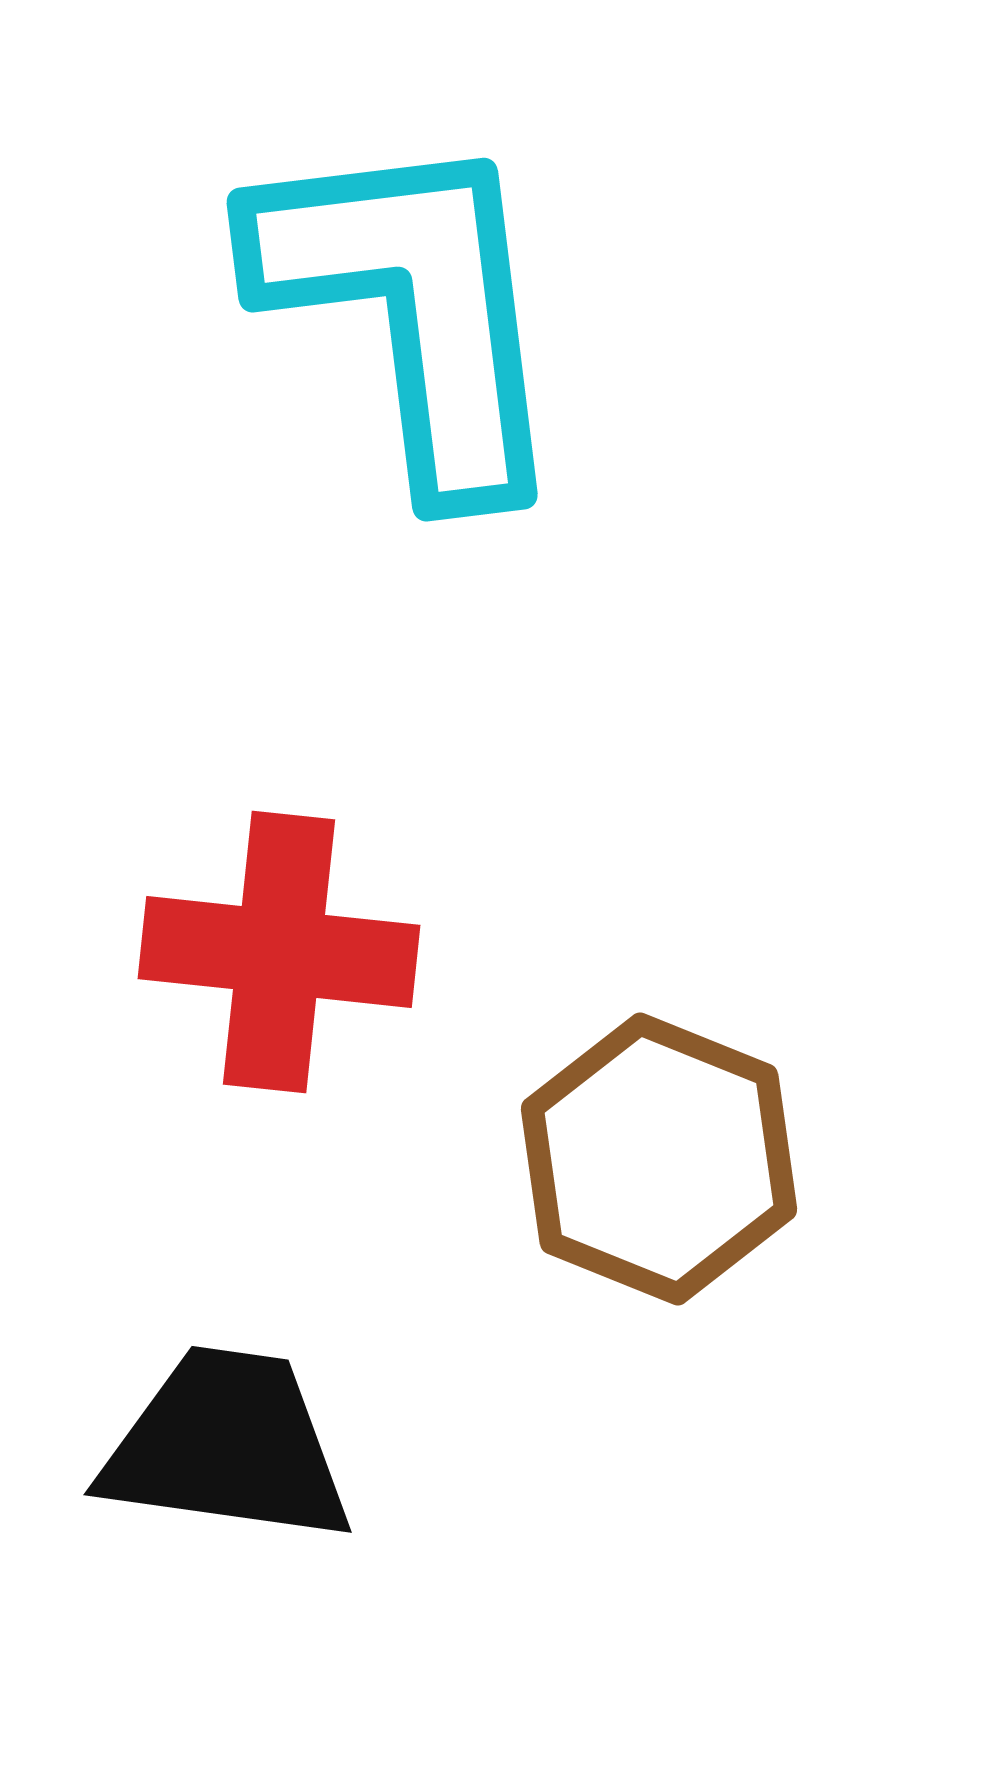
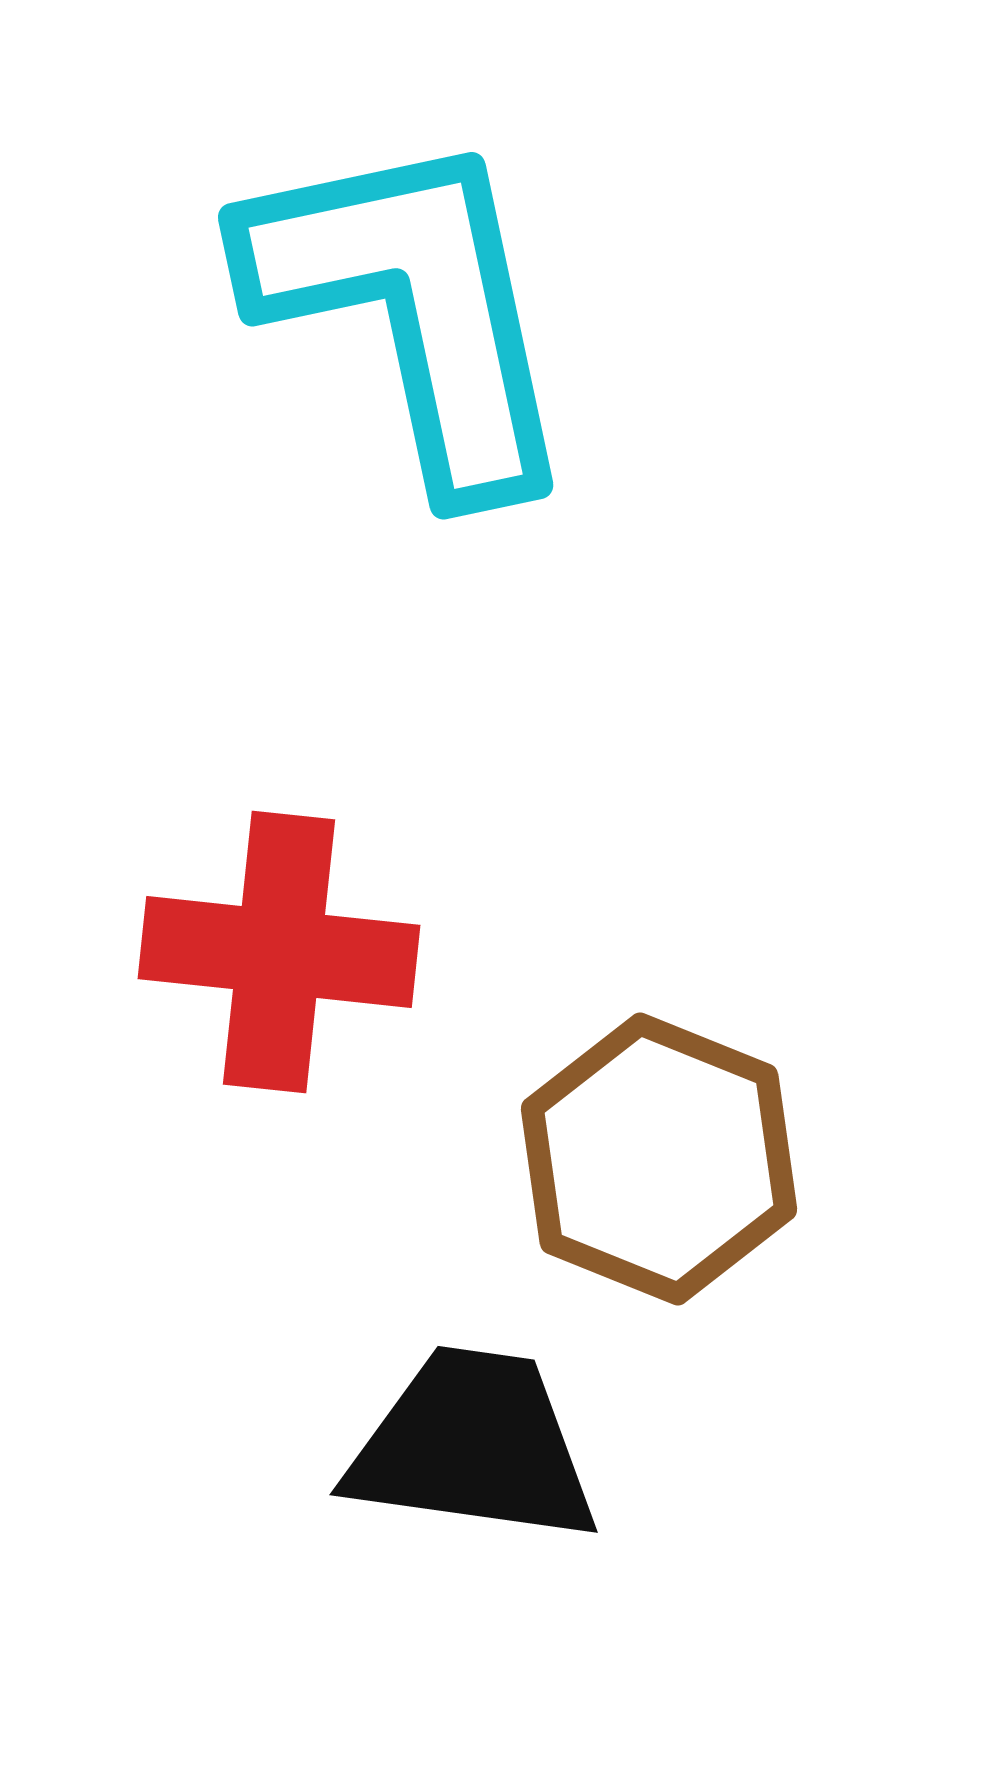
cyan L-shape: rotated 5 degrees counterclockwise
black trapezoid: moved 246 px right
